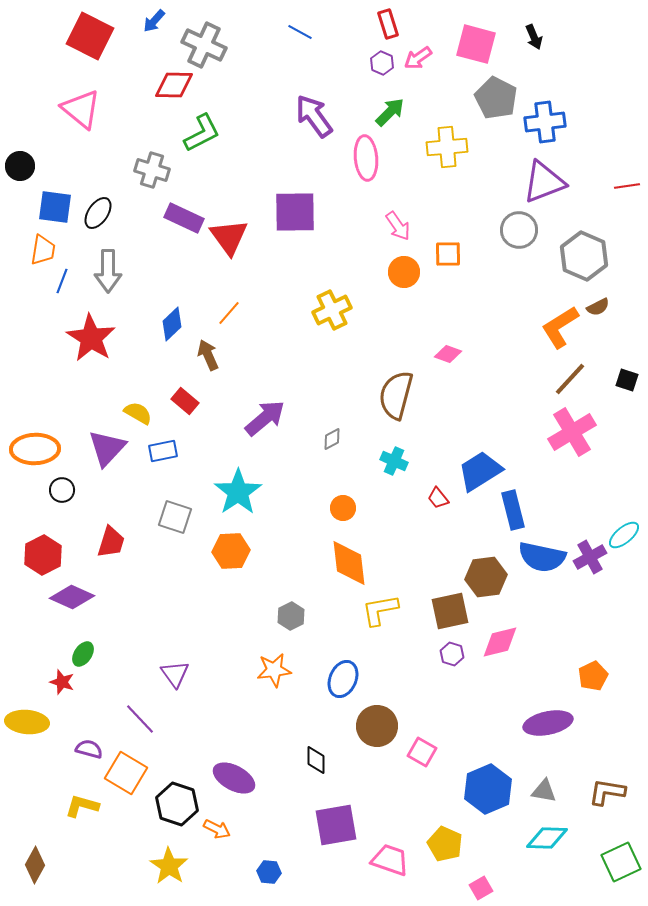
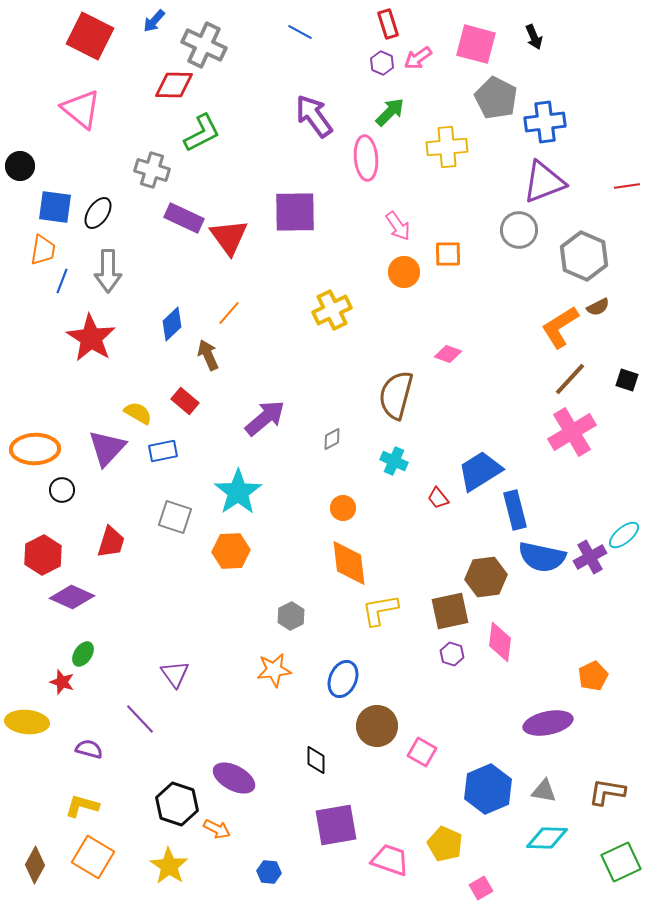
blue rectangle at (513, 510): moved 2 px right
pink diamond at (500, 642): rotated 69 degrees counterclockwise
orange square at (126, 773): moved 33 px left, 84 px down
